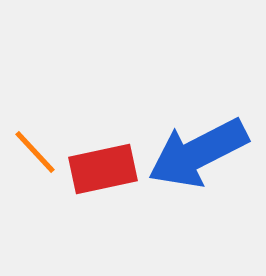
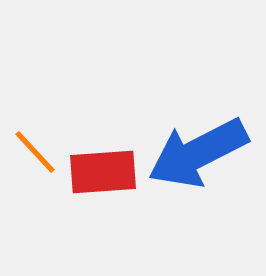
red rectangle: moved 3 px down; rotated 8 degrees clockwise
